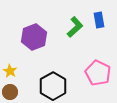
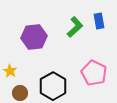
blue rectangle: moved 1 px down
purple hexagon: rotated 15 degrees clockwise
pink pentagon: moved 4 px left
brown circle: moved 10 px right, 1 px down
